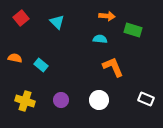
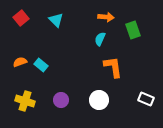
orange arrow: moved 1 px left, 1 px down
cyan triangle: moved 1 px left, 2 px up
green rectangle: rotated 54 degrees clockwise
cyan semicircle: rotated 72 degrees counterclockwise
orange semicircle: moved 5 px right, 4 px down; rotated 32 degrees counterclockwise
orange L-shape: rotated 15 degrees clockwise
